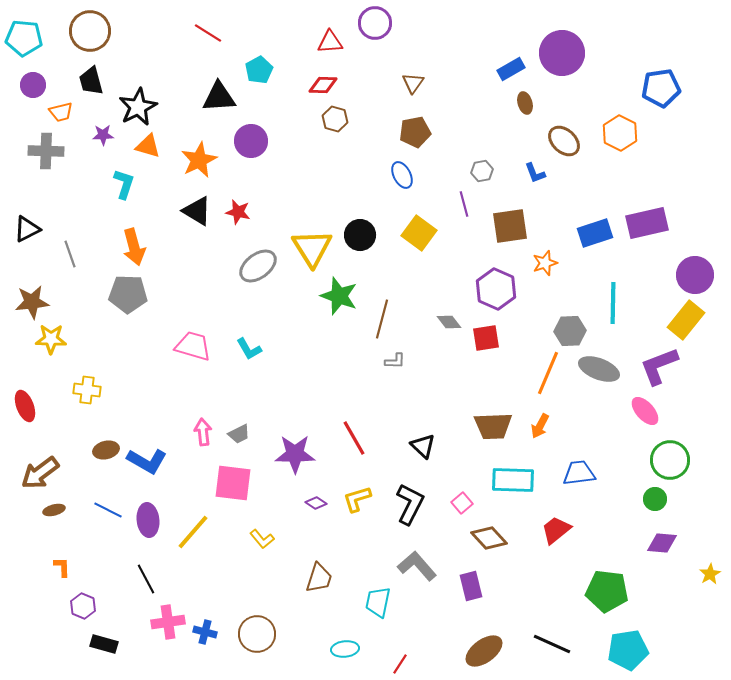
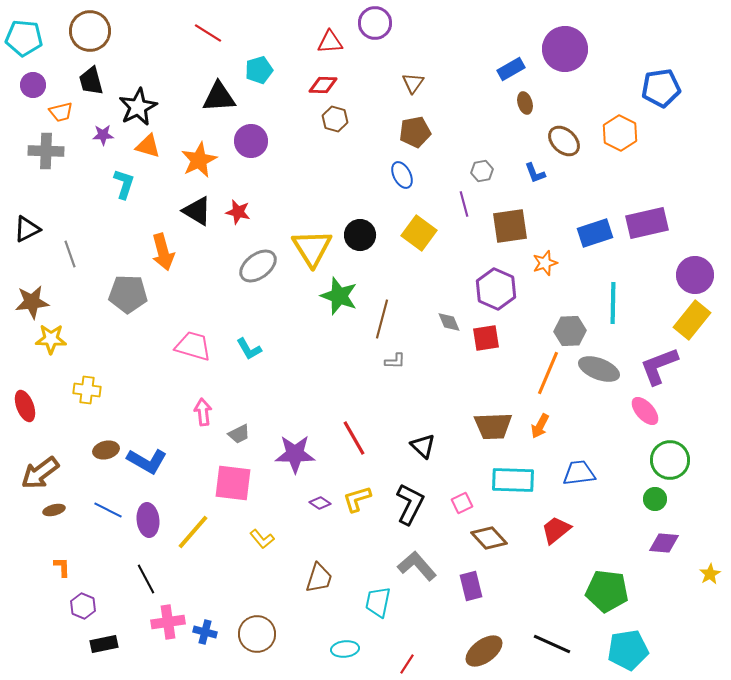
purple circle at (562, 53): moved 3 px right, 4 px up
cyan pentagon at (259, 70): rotated 12 degrees clockwise
orange arrow at (134, 247): moved 29 px right, 5 px down
yellow rectangle at (686, 320): moved 6 px right
gray diamond at (449, 322): rotated 15 degrees clockwise
pink arrow at (203, 432): moved 20 px up
purple diamond at (316, 503): moved 4 px right
pink square at (462, 503): rotated 15 degrees clockwise
purple diamond at (662, 543): moved 2 px right
black rectangle at (104, 644): rotated 28 degrees counterclockwise
red line at (400, 664): moved 7 px right
